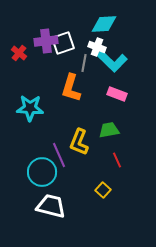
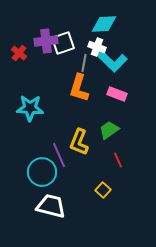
orange L-shape: moved 8 px right
green trapezoid: rotated 25 degrees counterclockwise
red line: moved 1 px right
